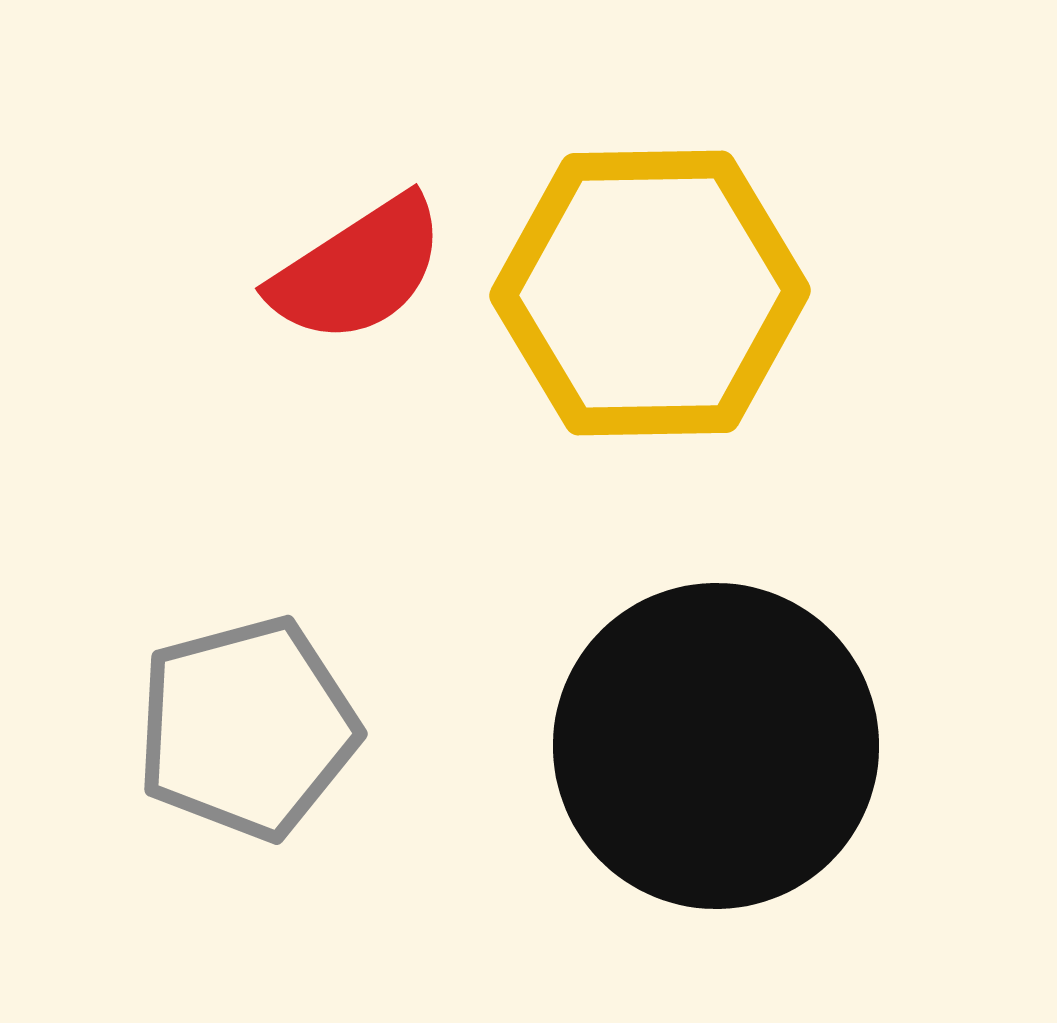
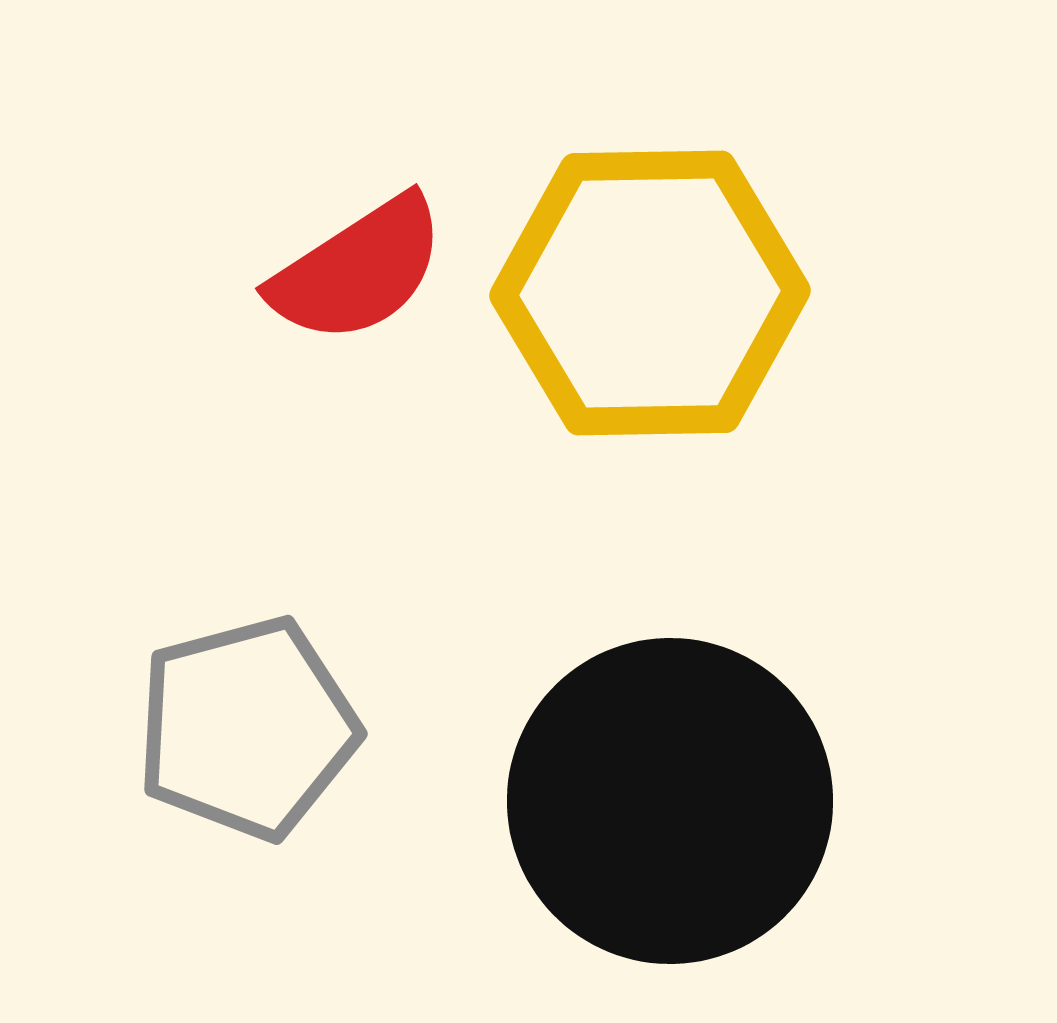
black circle: moved 46 px left, 55 px down
